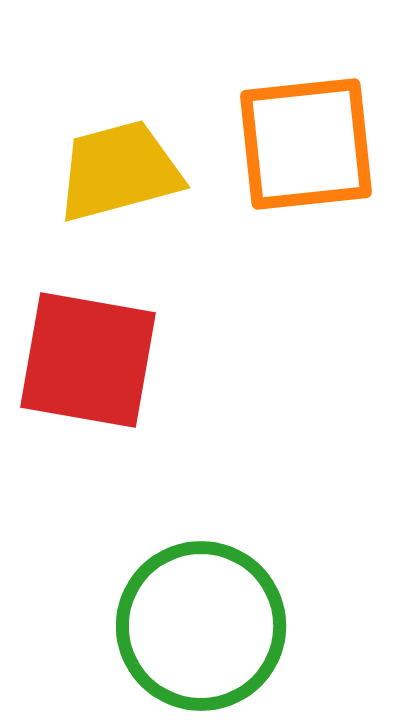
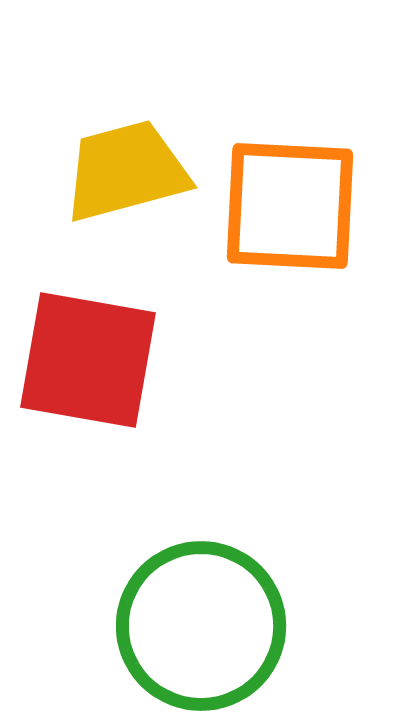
orange square: moved 16 px left, 62 px down; rotated 9 degrees clockwise
yellow trapezoid: moved 7 px right
